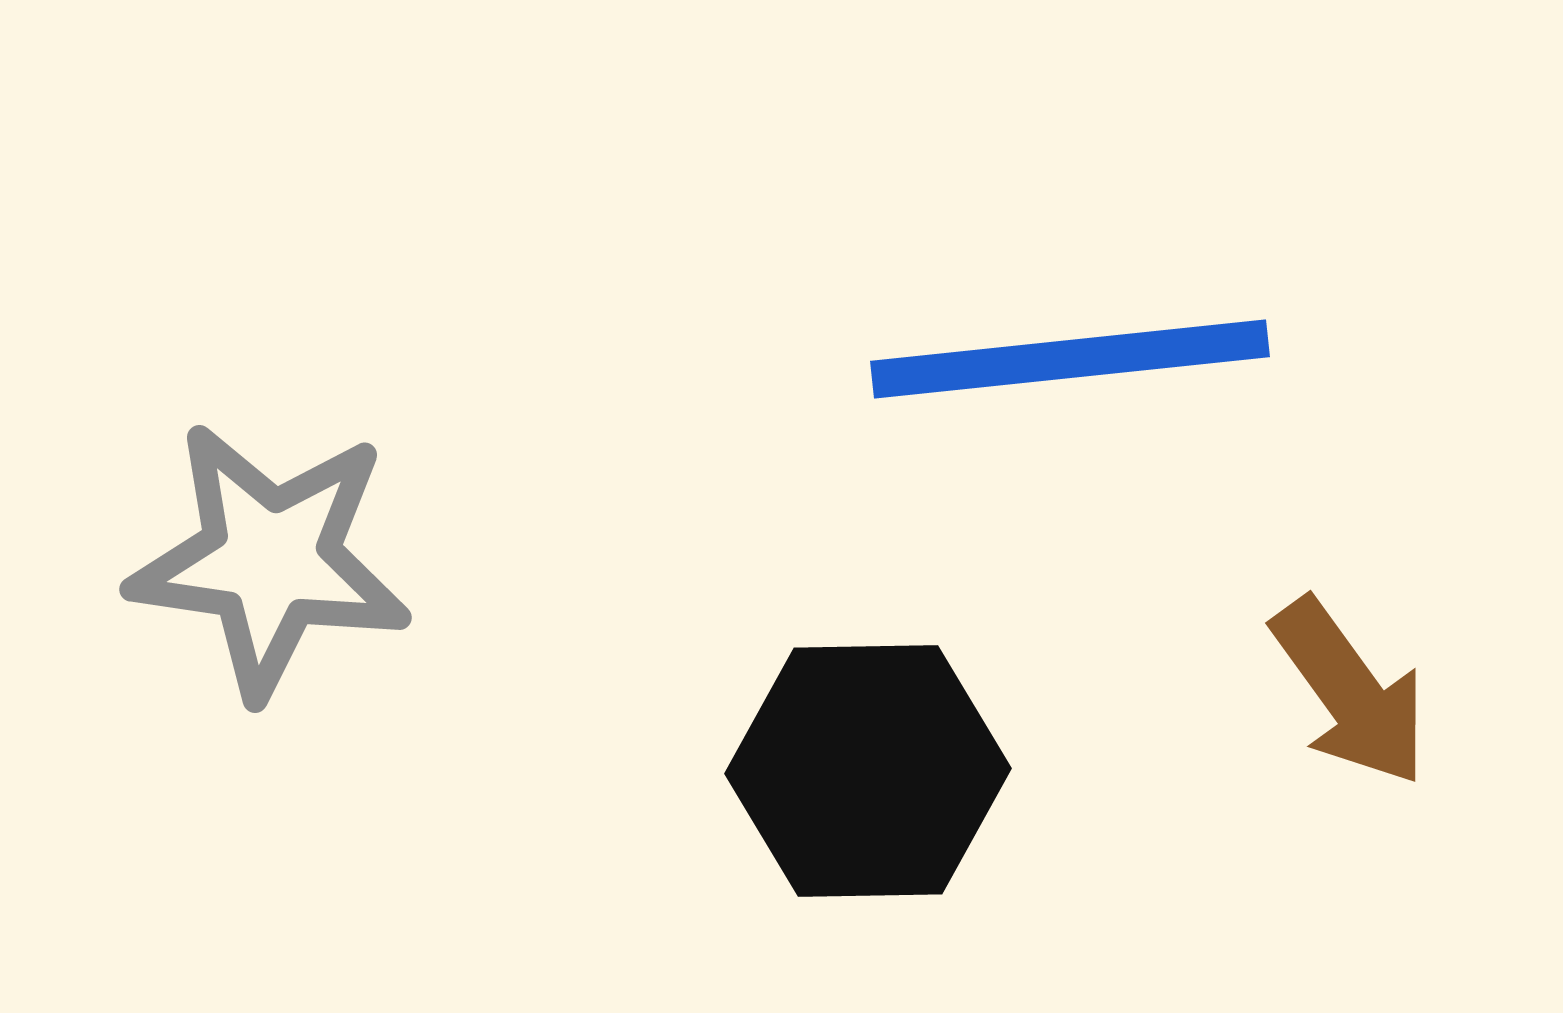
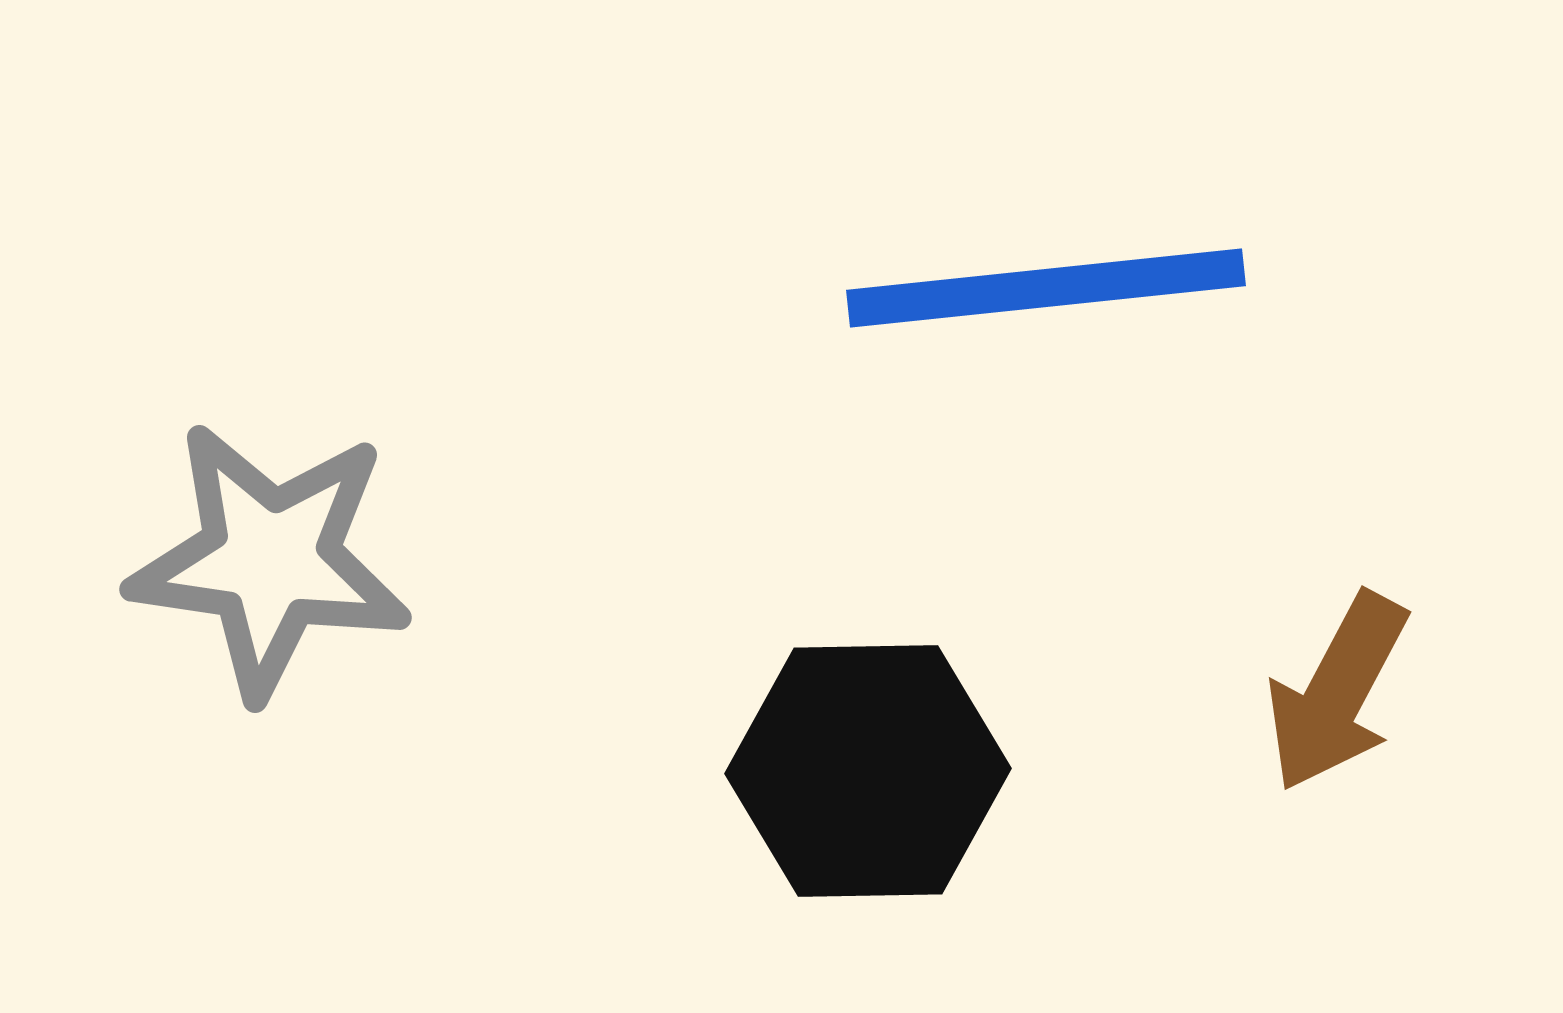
blue line: moved 24 px left, 71 px up
brown arrow: moved 13 px left; rotated 64 degrees clockwise
